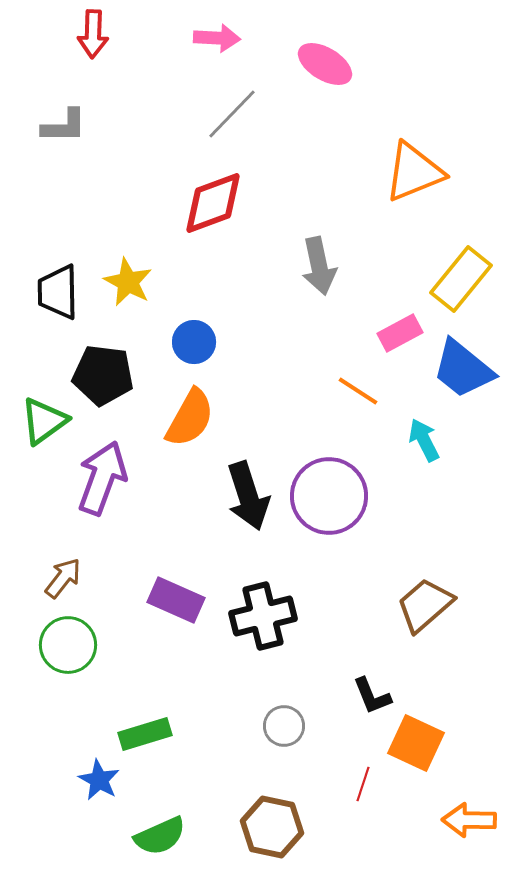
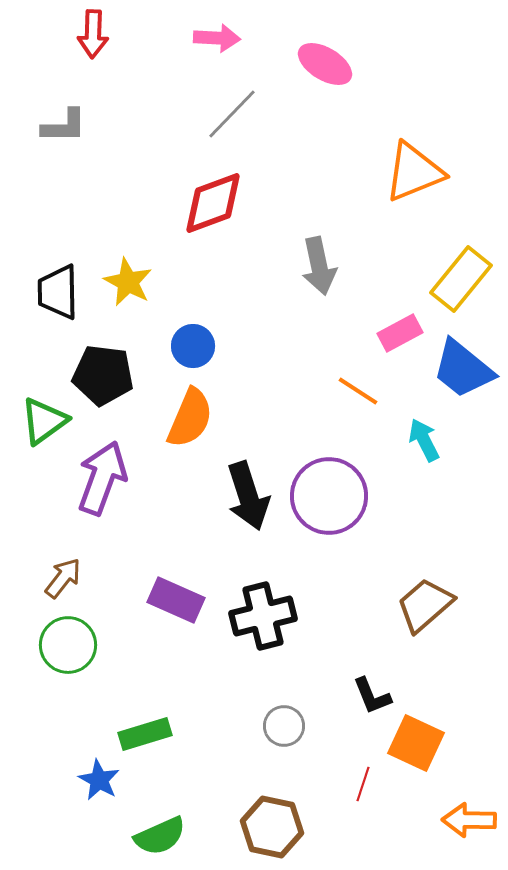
blue circle: moved 1 px left, 4 px down
orange semicircle: rotated 6 degrees counterclockwise
